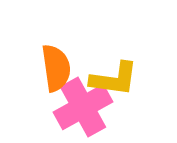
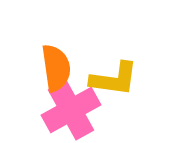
pink cross: moved 12 px left, 3 px down
